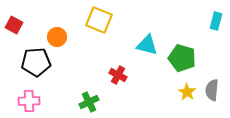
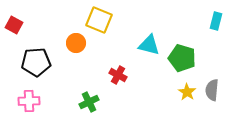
orange circle: moved 19 px right, 6 px down
cyan triangle: moved 2 px right
